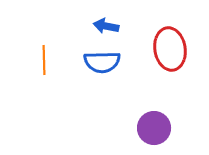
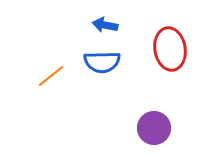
blue arrow: moved 1 px left, 1 px up
orange line: moved 7 px right, 16 px down; rotated 52 degrees clockwise
